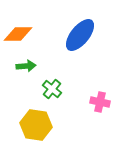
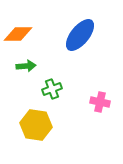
green cross: rotated 30 degrees clockwise
